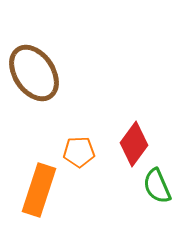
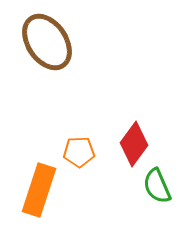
brown ellipse: moved 13 px right, 31 px up
